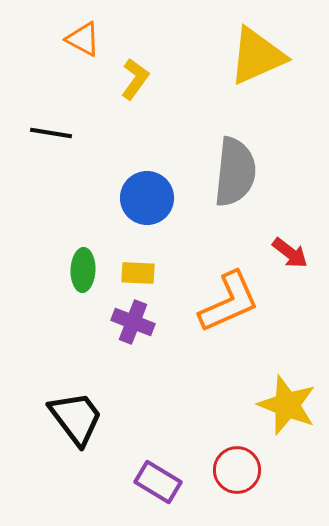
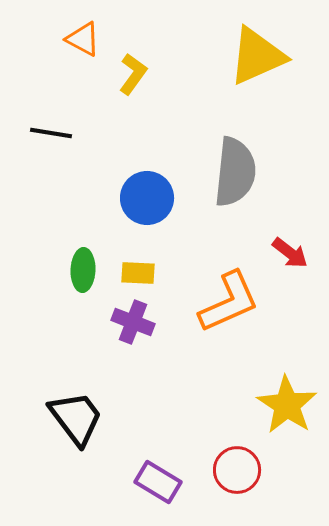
yellow L-shape: moved 2 px left, 5 px up
yellow star: rotated 12 degrees clockwise
